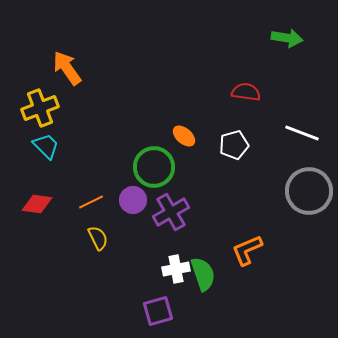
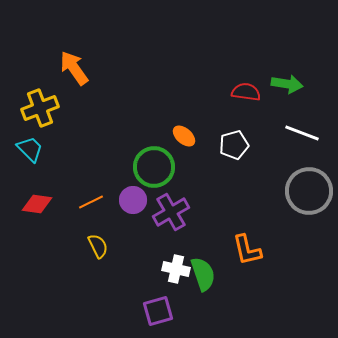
green arrow: moved 46 px down
orange arrow: moved 7 px right
cyan trapezoid: moved 16 px left, 3 px down
yellow semicircle: moved 8 px down
orange L-shape: rotated 80 degrees counterclockwise
white cross: rotated 24 degrees clockwise
